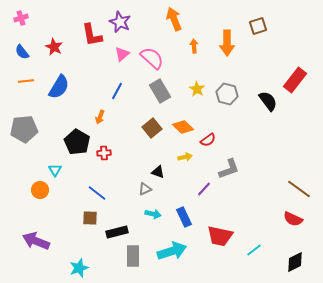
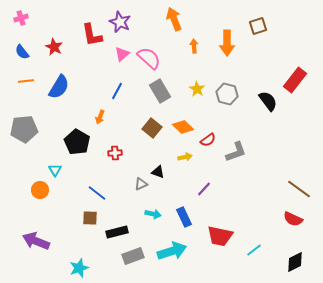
pink semicircle at (152, 58): moved 3 px left
brown square at (152, 128): rotated 12 degrees counterclockwise
red cross at (104, 153): moved 11 px right
gray L-shape at (229, 169): moved 7 px right, 17 px up
gray triangle at (145, 189): moved 4 px left, 5 px up
gray rectangle at (133, 256): rotated 70 degrees clockwise
